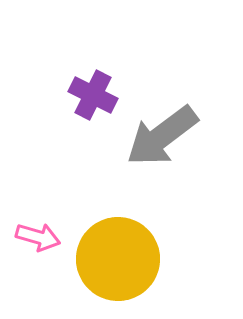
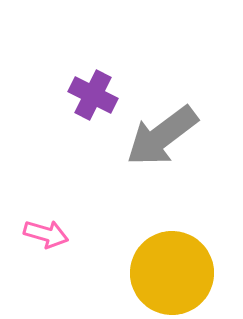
pink arrow: moved 8 px right, 3 px up
yellow circle: moved 54 px right, 14 px down
